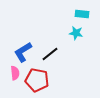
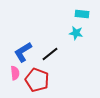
red pentagon: rotated 10 degrees clockwise
